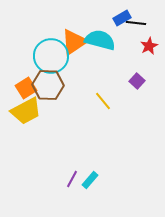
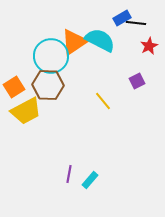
cyan semicircle: rotated 12 degrees clockwise
purple square: rotated 21 degrees clockwise
orange square: moved 12 px left, 1 px up
purple line: moved 3 px left, 5 px up; rotated 18 degrees counterclockwise
